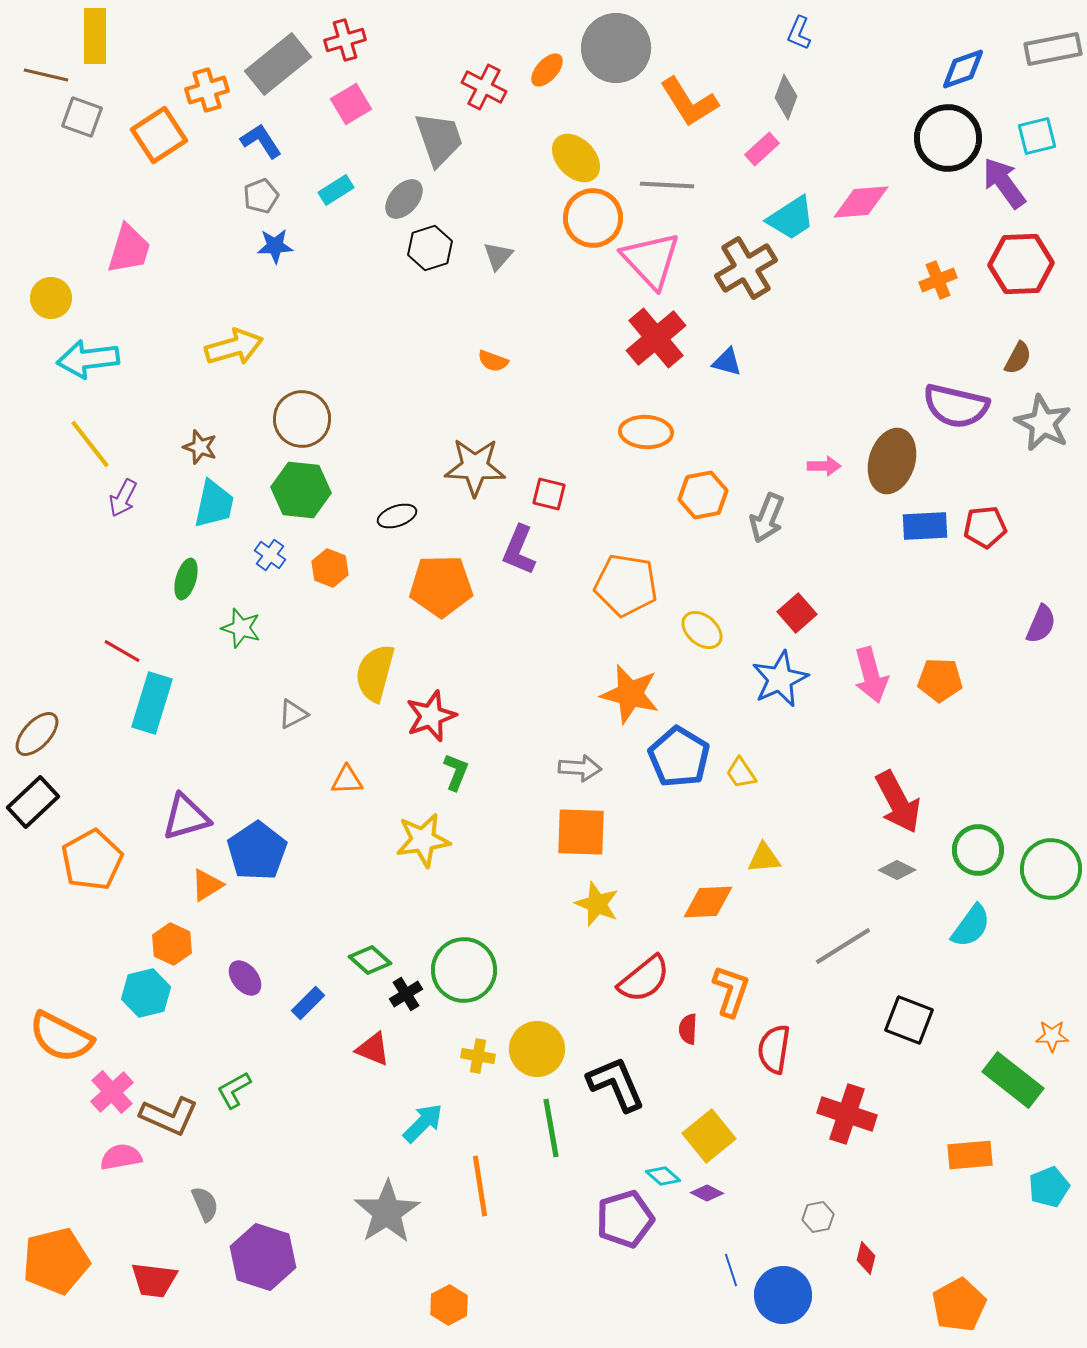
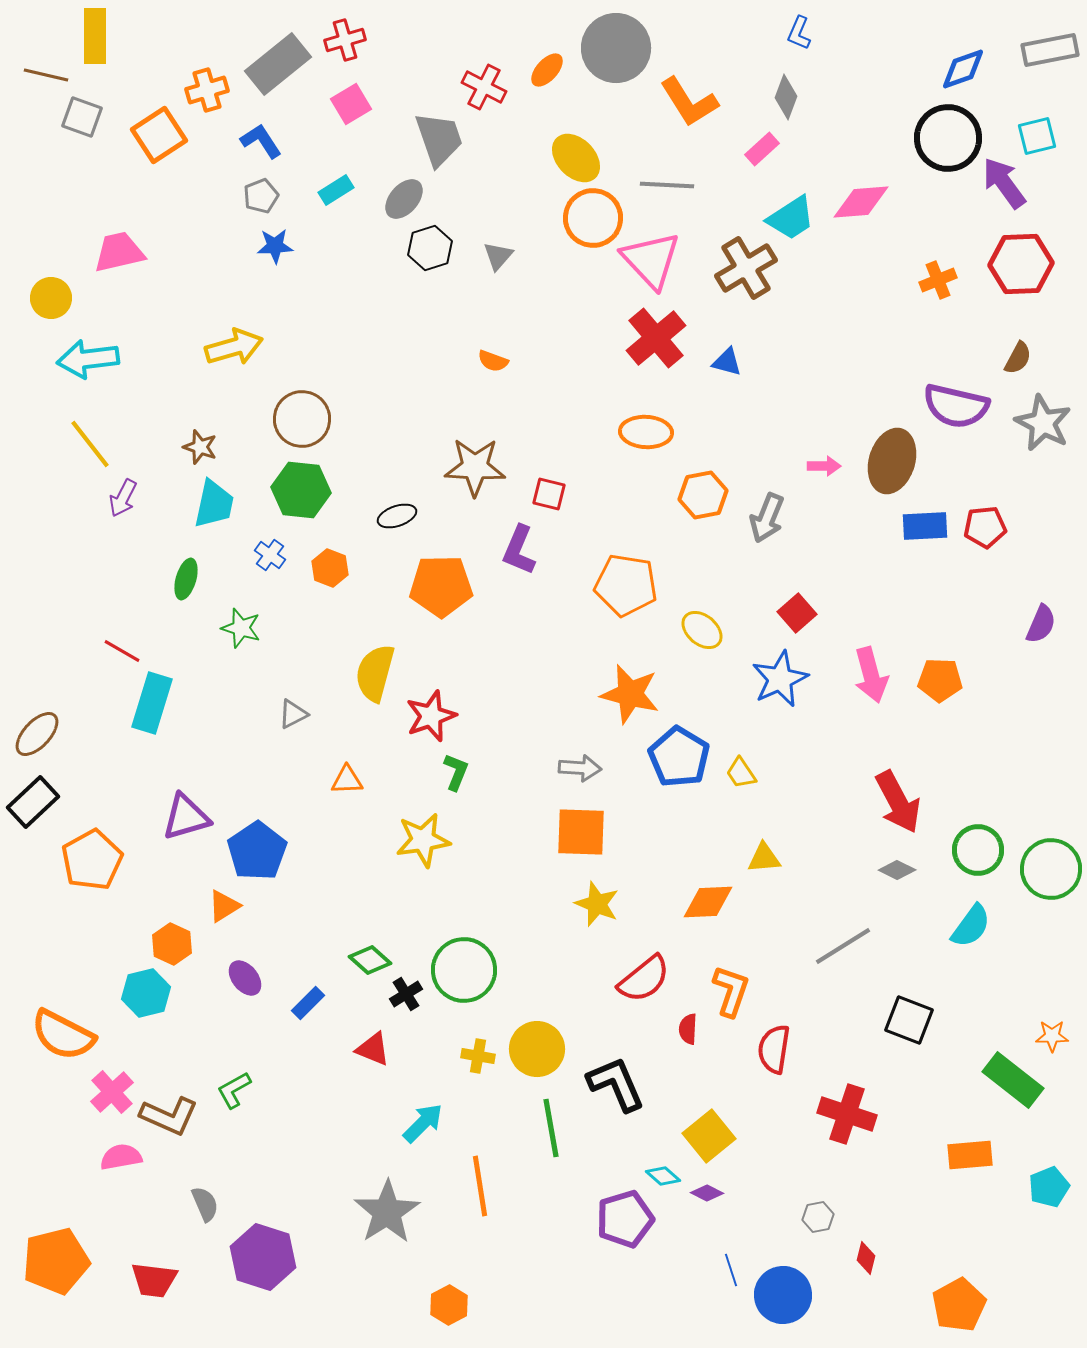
gray rectangle at (1053, 49): moved 3 px left, 1 px down
pink trapezoid at (129, 249): moved 10 px left, 3 px down; rotated 120 degrees counterclockwise
orange triangle at (207, 885): moved 17 px right, 21 px down
orange semicircle at (61, 1037): moved 2 px right, 2 px up
